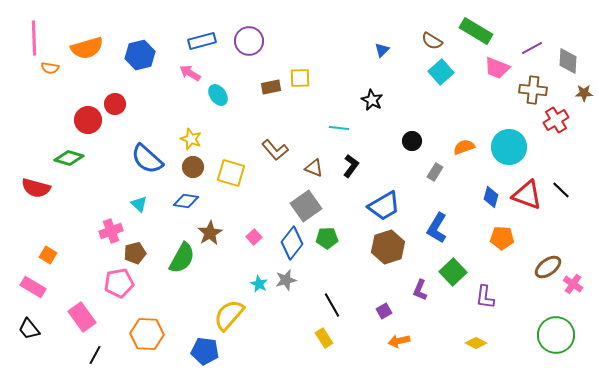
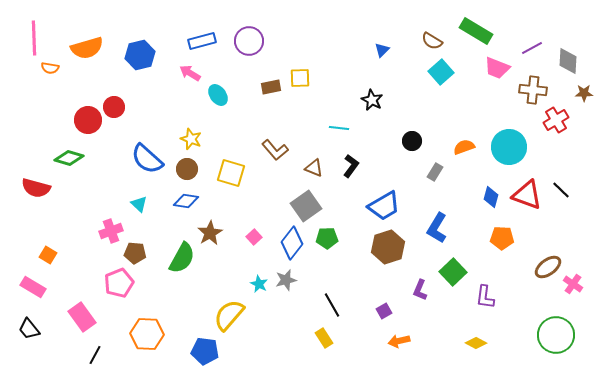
red circle at (115, 104): moved 1 px left, 3 px down
brown circle at (193, 167): moved 6 px left, 2 px down
brown pentagon at (135, 253): rotated 20 degrees clockwise
pink pentagon at (119, 283): rotated 12 degrees counterclockwise
